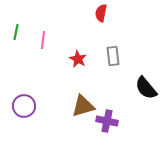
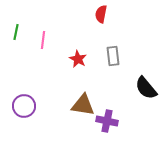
red semicircle: moved 1 px down
brown triangle: moved 1 px up; rotated 25 degrees clockwise
